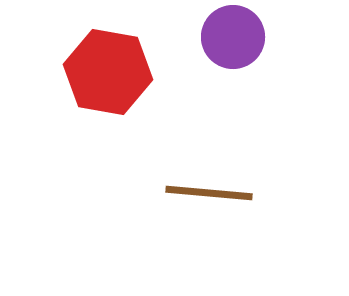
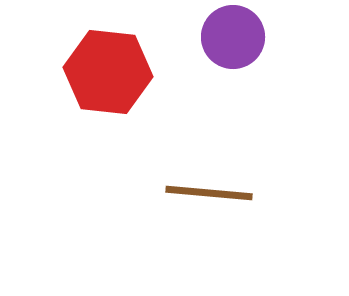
red hexagon: rotated 4 degrees counterclockwise
